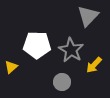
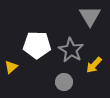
gray triangle: moved 2 px right; rotated 15 degrees counterclockwise
gray circle: moved 2 px right
